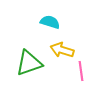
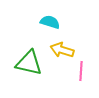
green triangle: rotated 32 degrees clockwise
pink line: rotated 12 degrees clockwise
